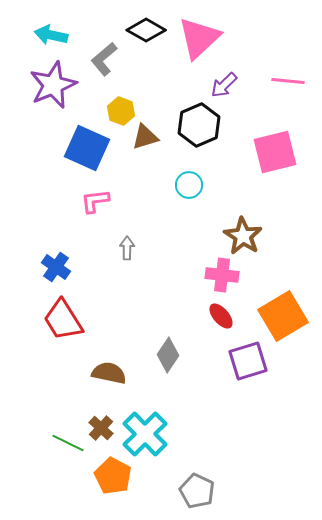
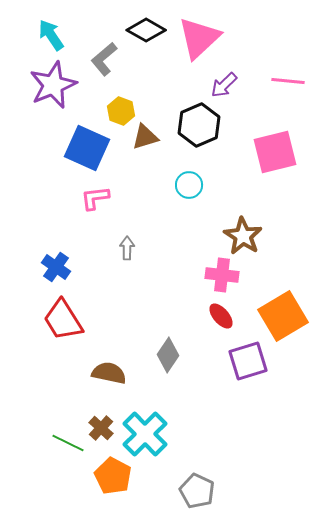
cyan arrow: rotated 44 degrees clockwise
pink L-shape: moved 3 px up
